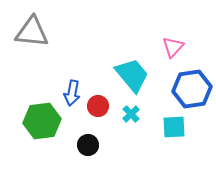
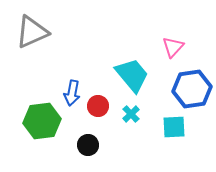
gray triangle: rotated 30 degrees counterclockwise
